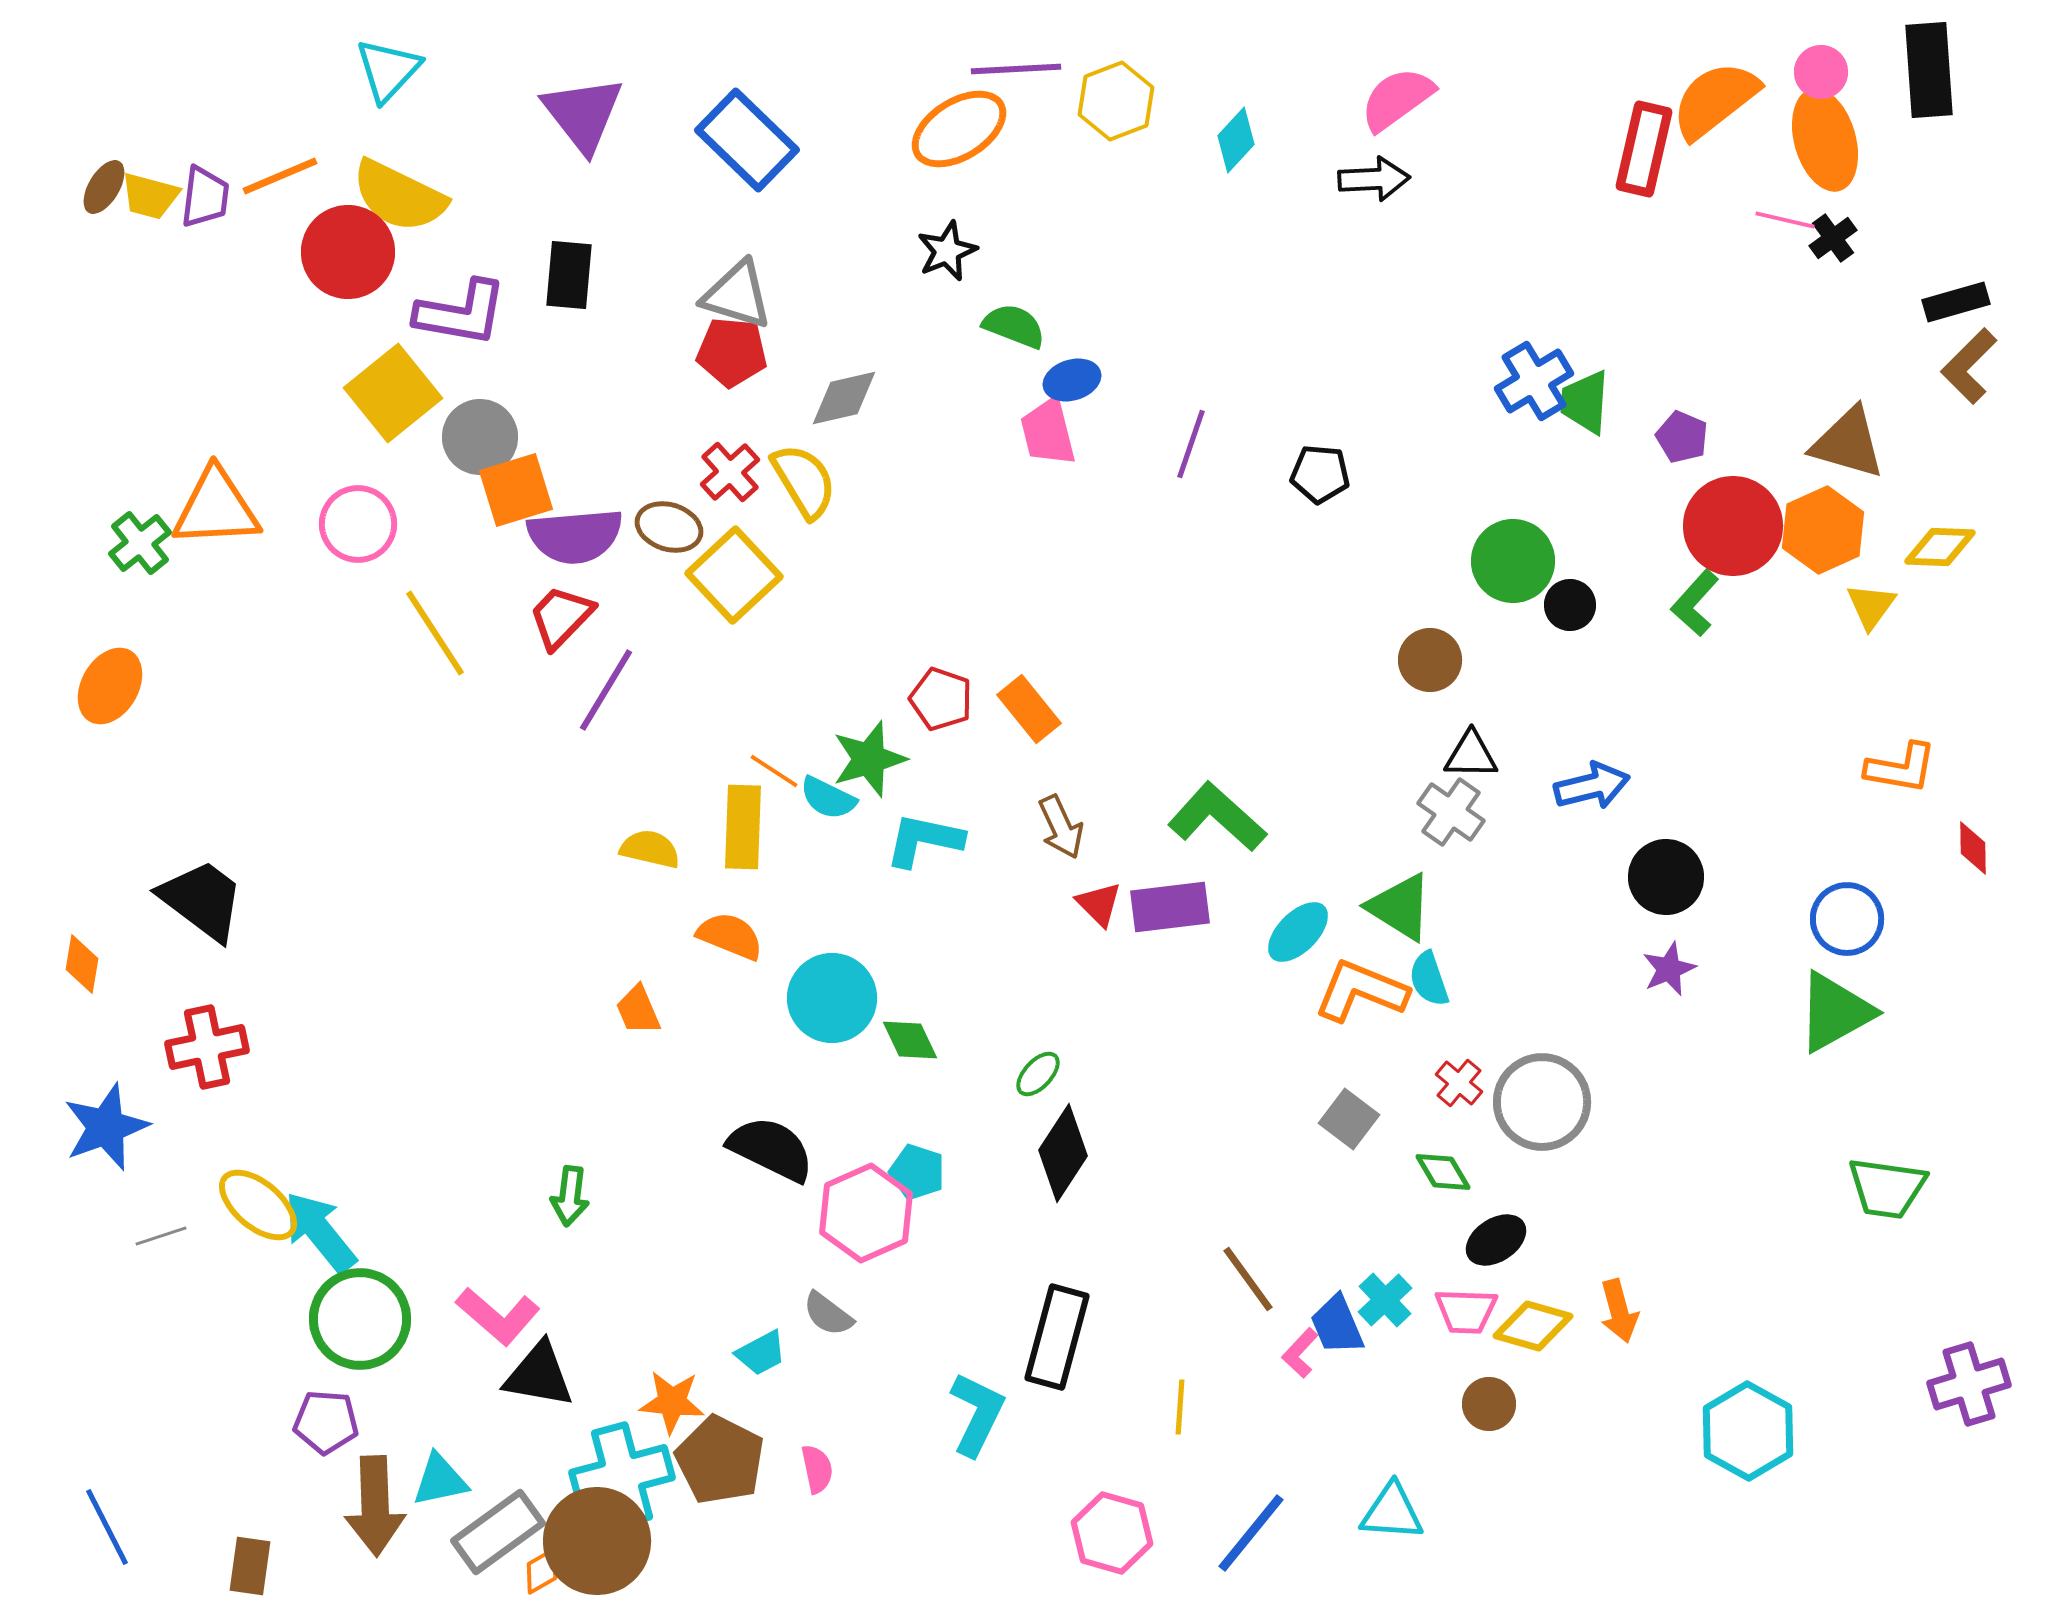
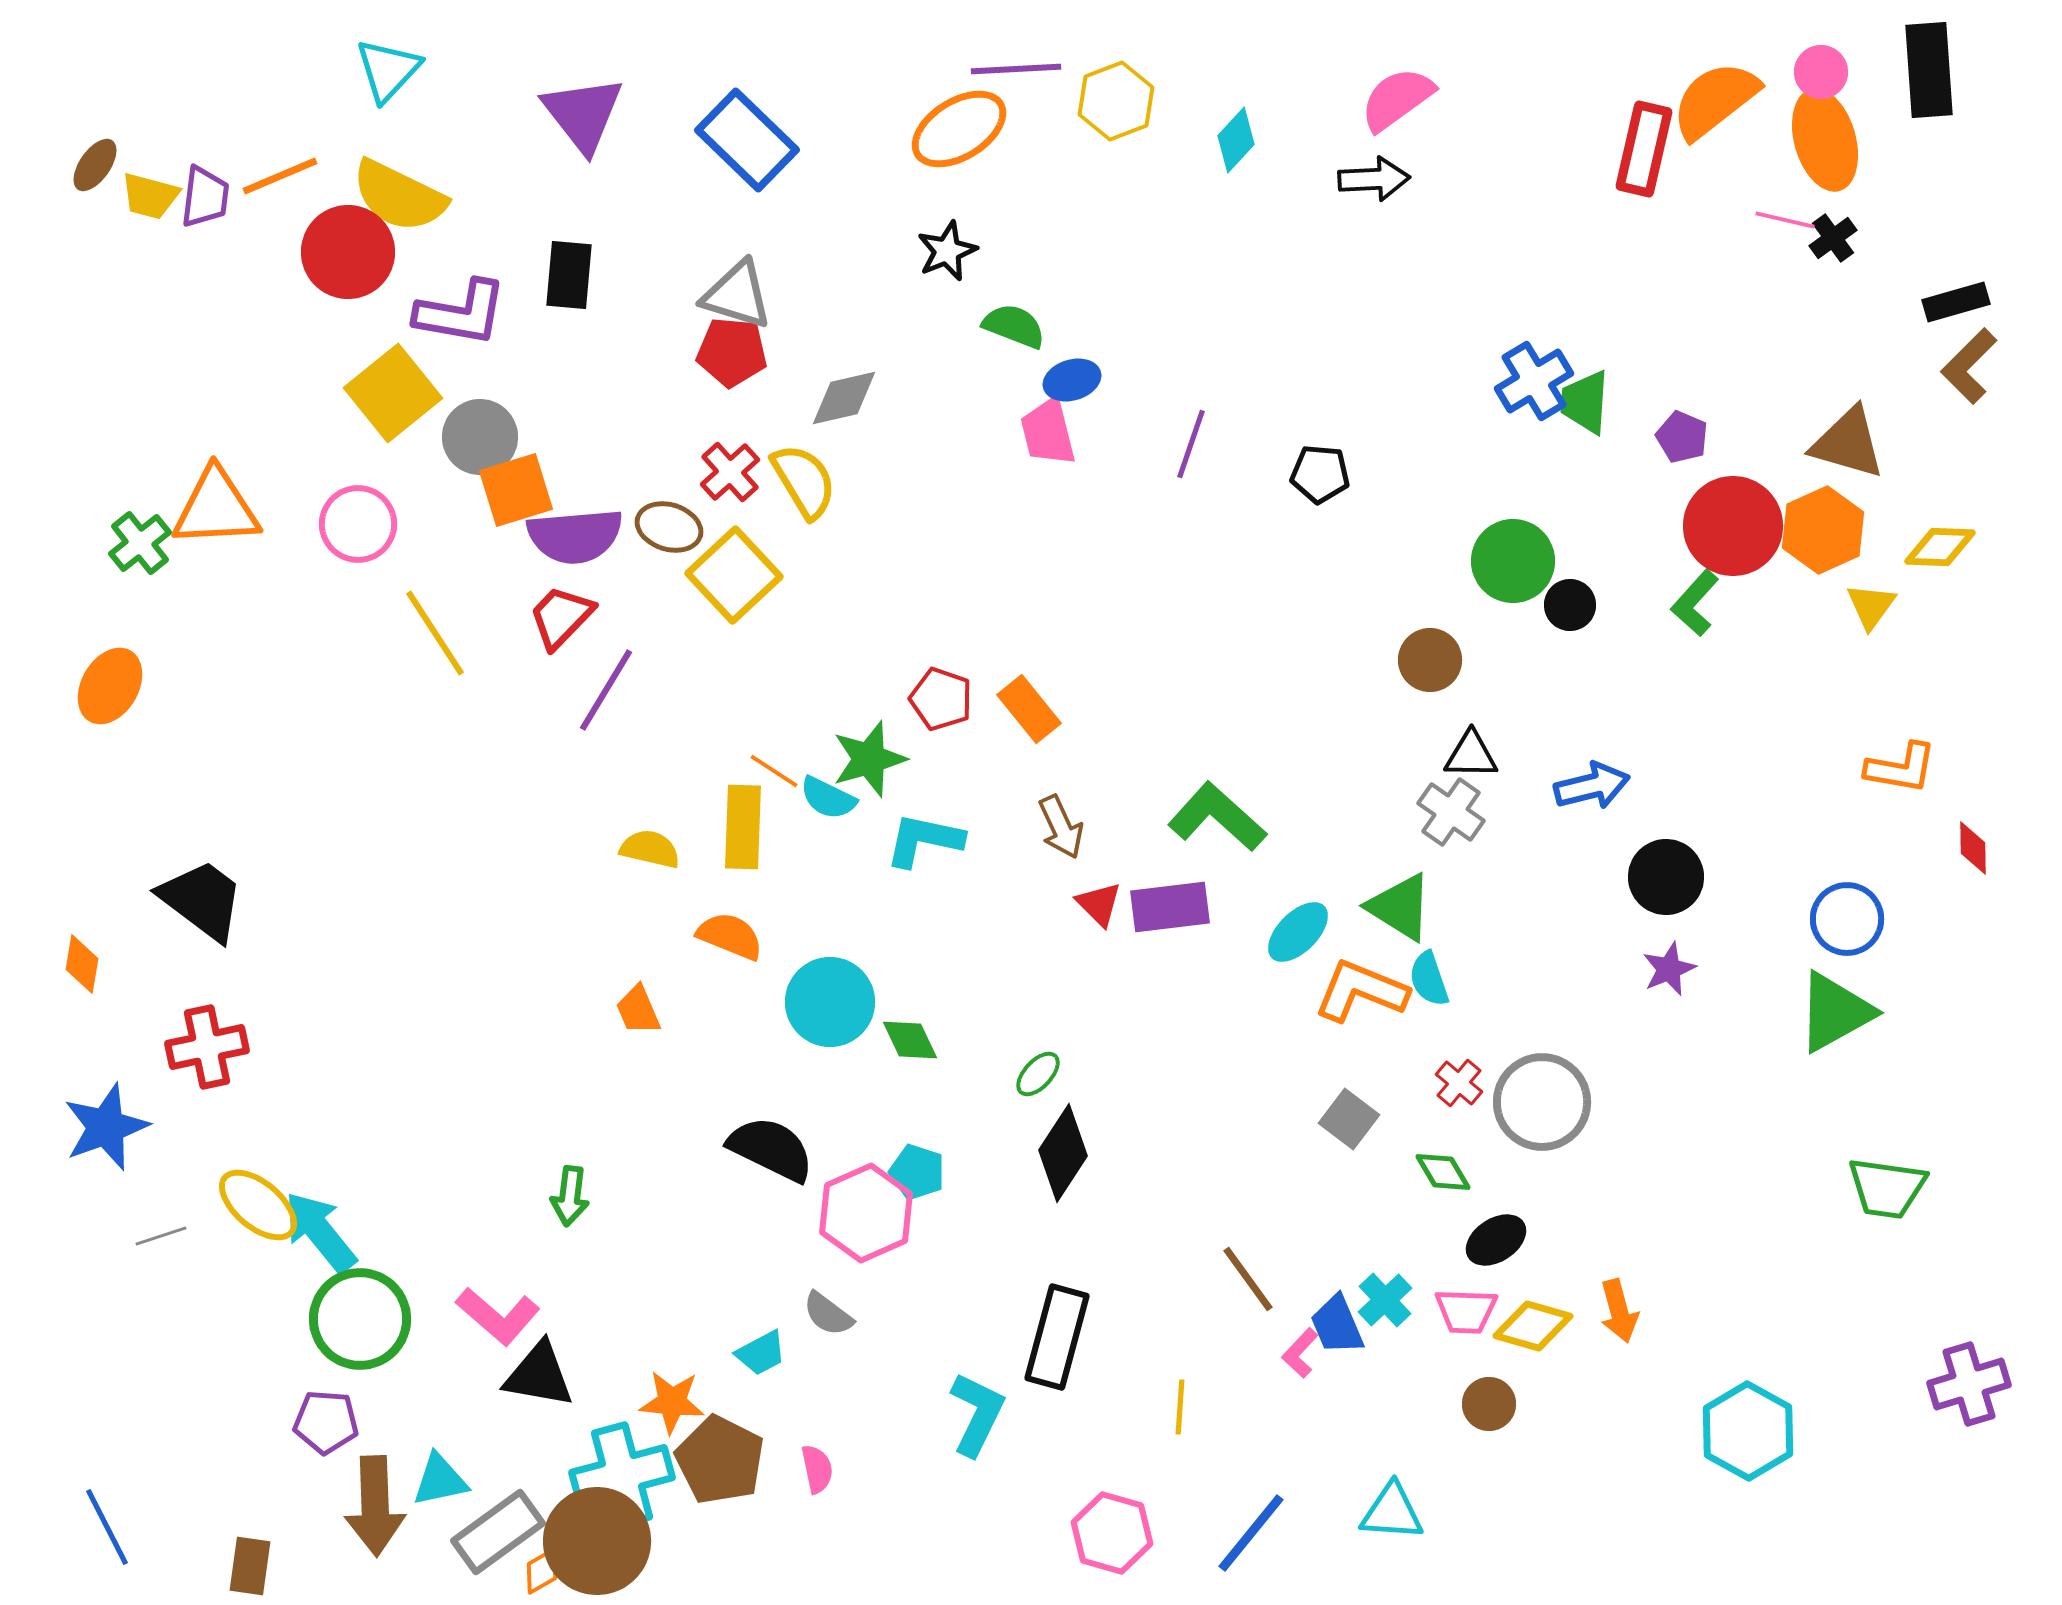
brown ellipse at (104, 187): moved 9 px left, 22 px up; rotated 4 degrees clockwise
cyan circle at (832, 998): moved 2 px left, 4 px down
